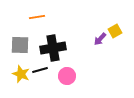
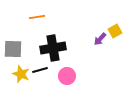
gray square: moved 7 px left, 4 px down
